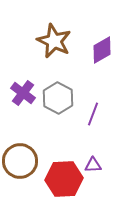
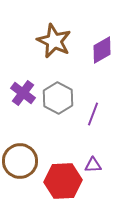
red hexagon: moved 1 px left, 2 px down
